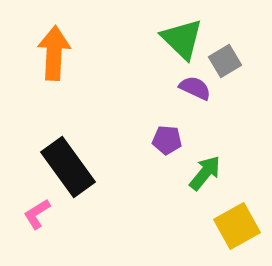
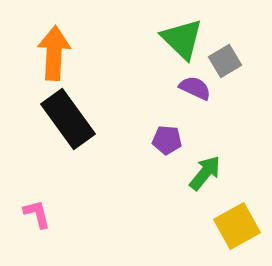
black rectangle: moved 48 px up
pink L-shape: rotated 108 degrees clockwise
